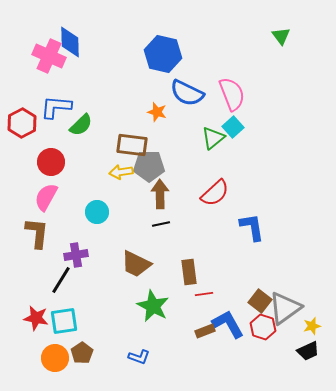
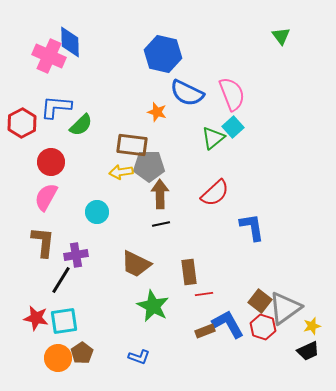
brown L-shape at (37, 233): moved 6 px right, 9 px down
orange circle at (55, 358): moved 3 px right
